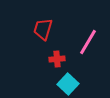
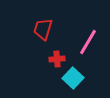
cyan square: moved 5 px right, 6 px up
